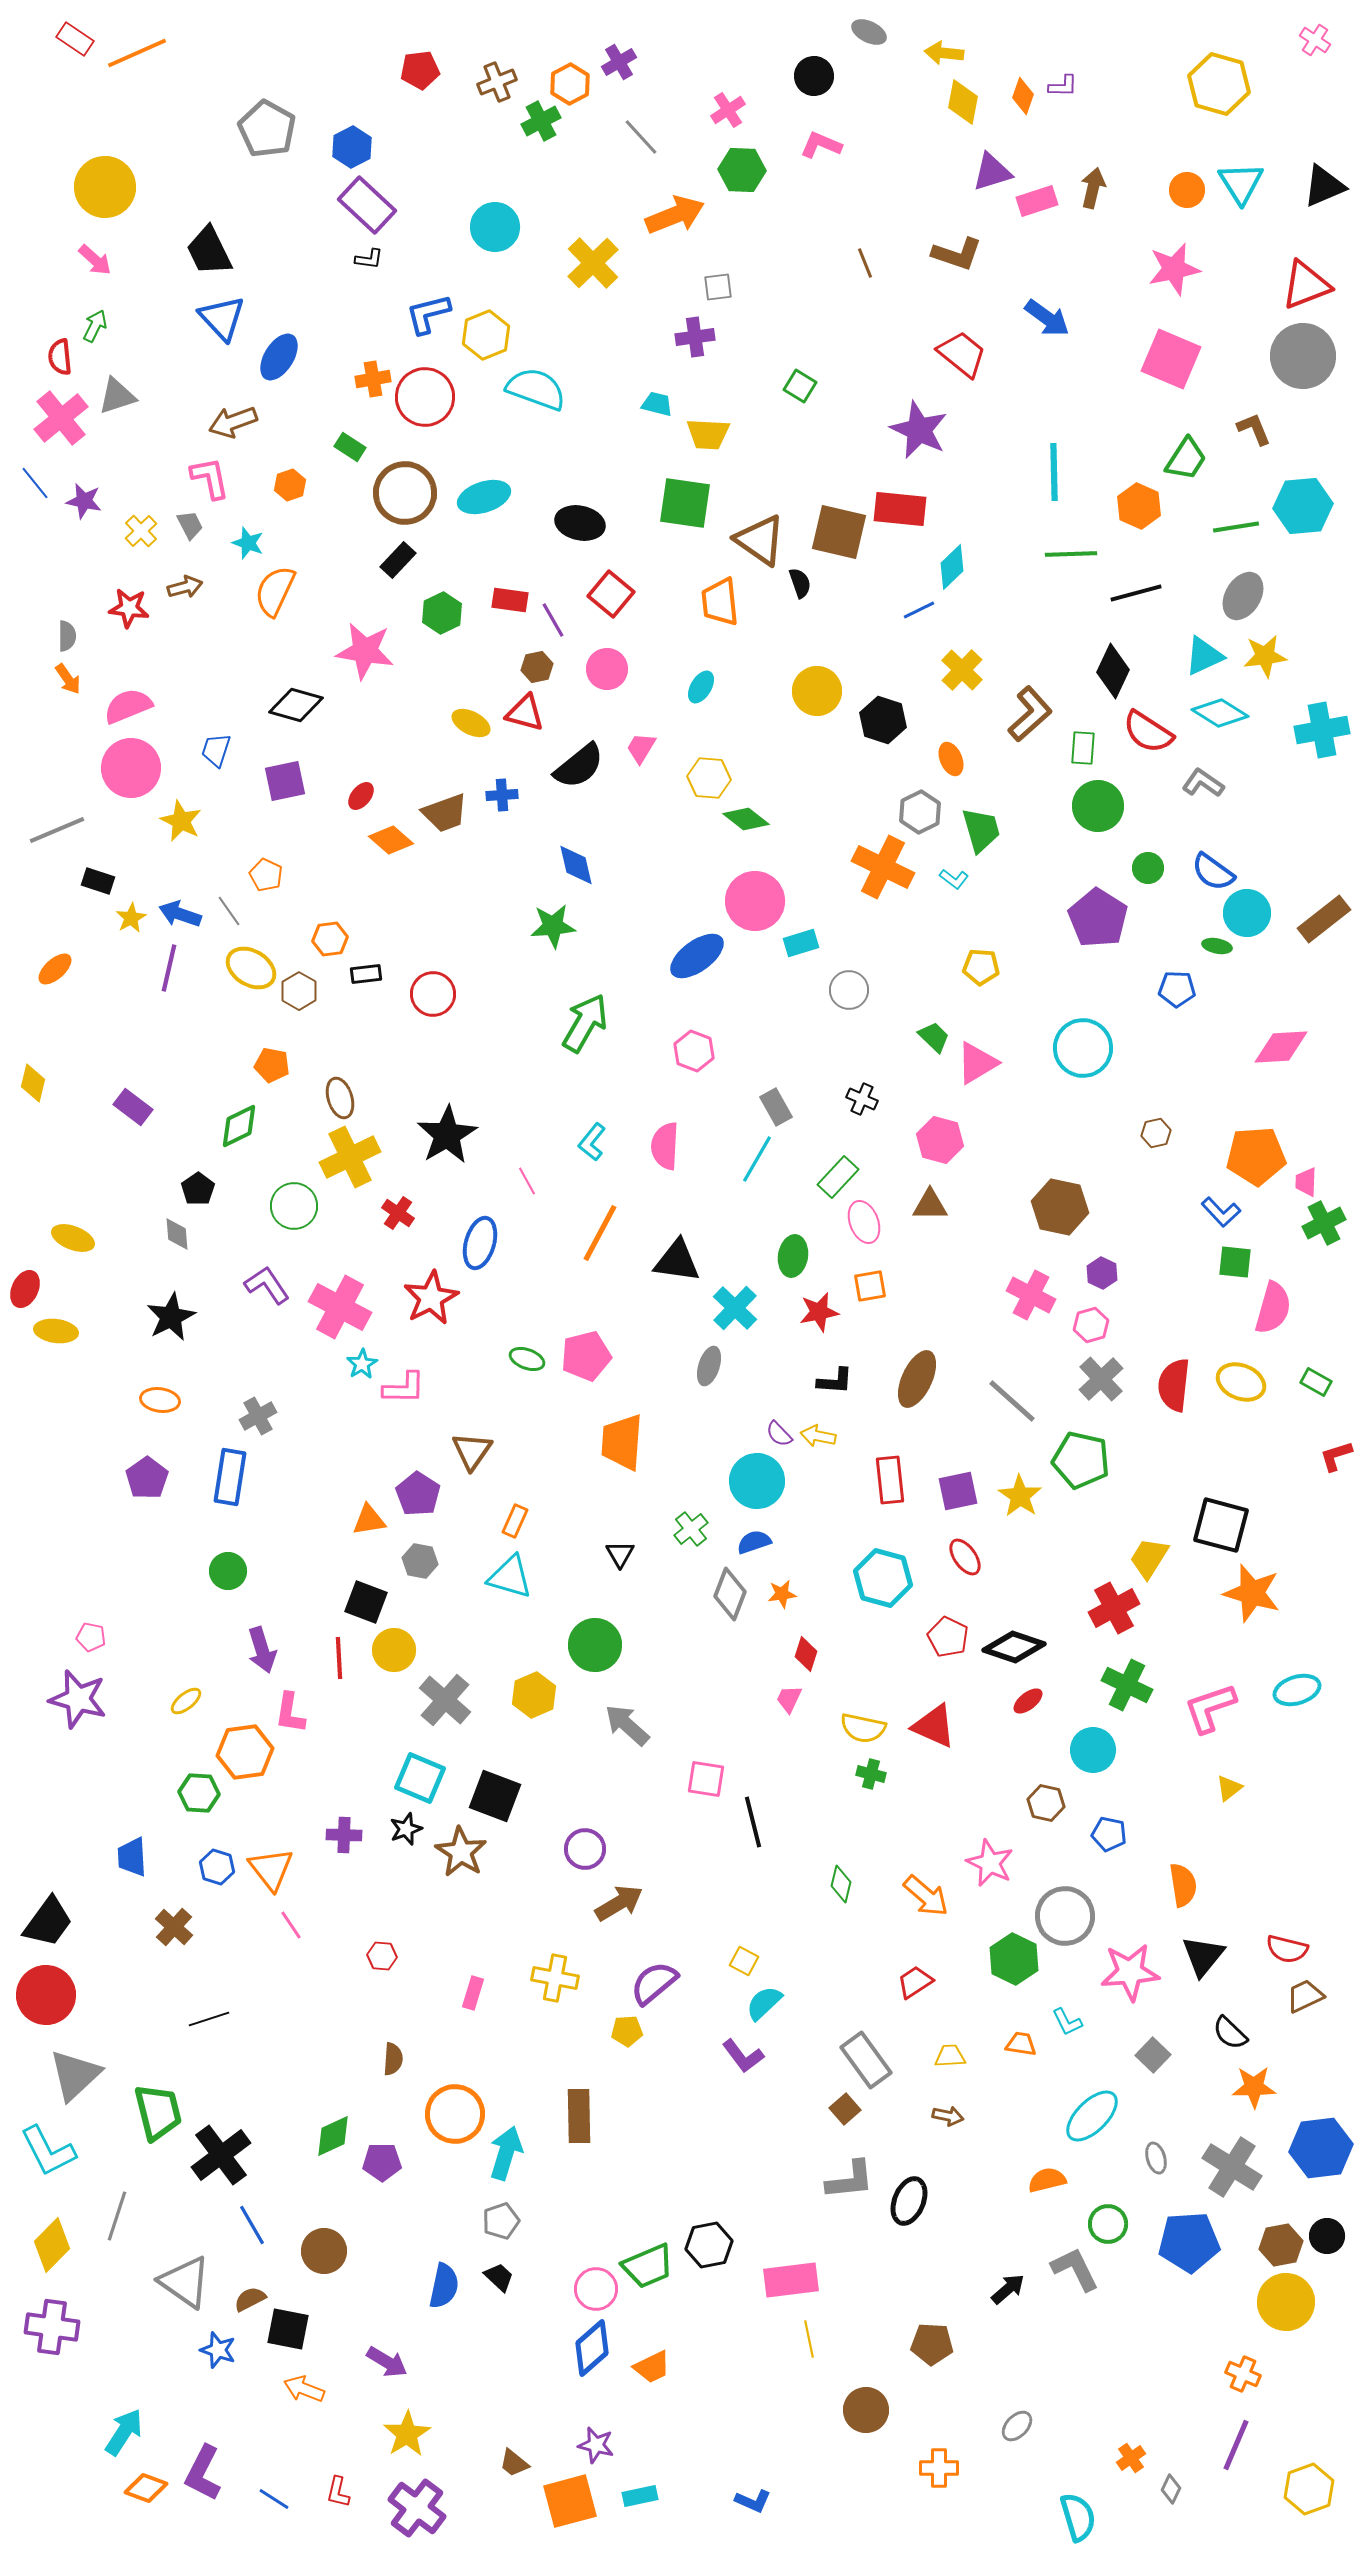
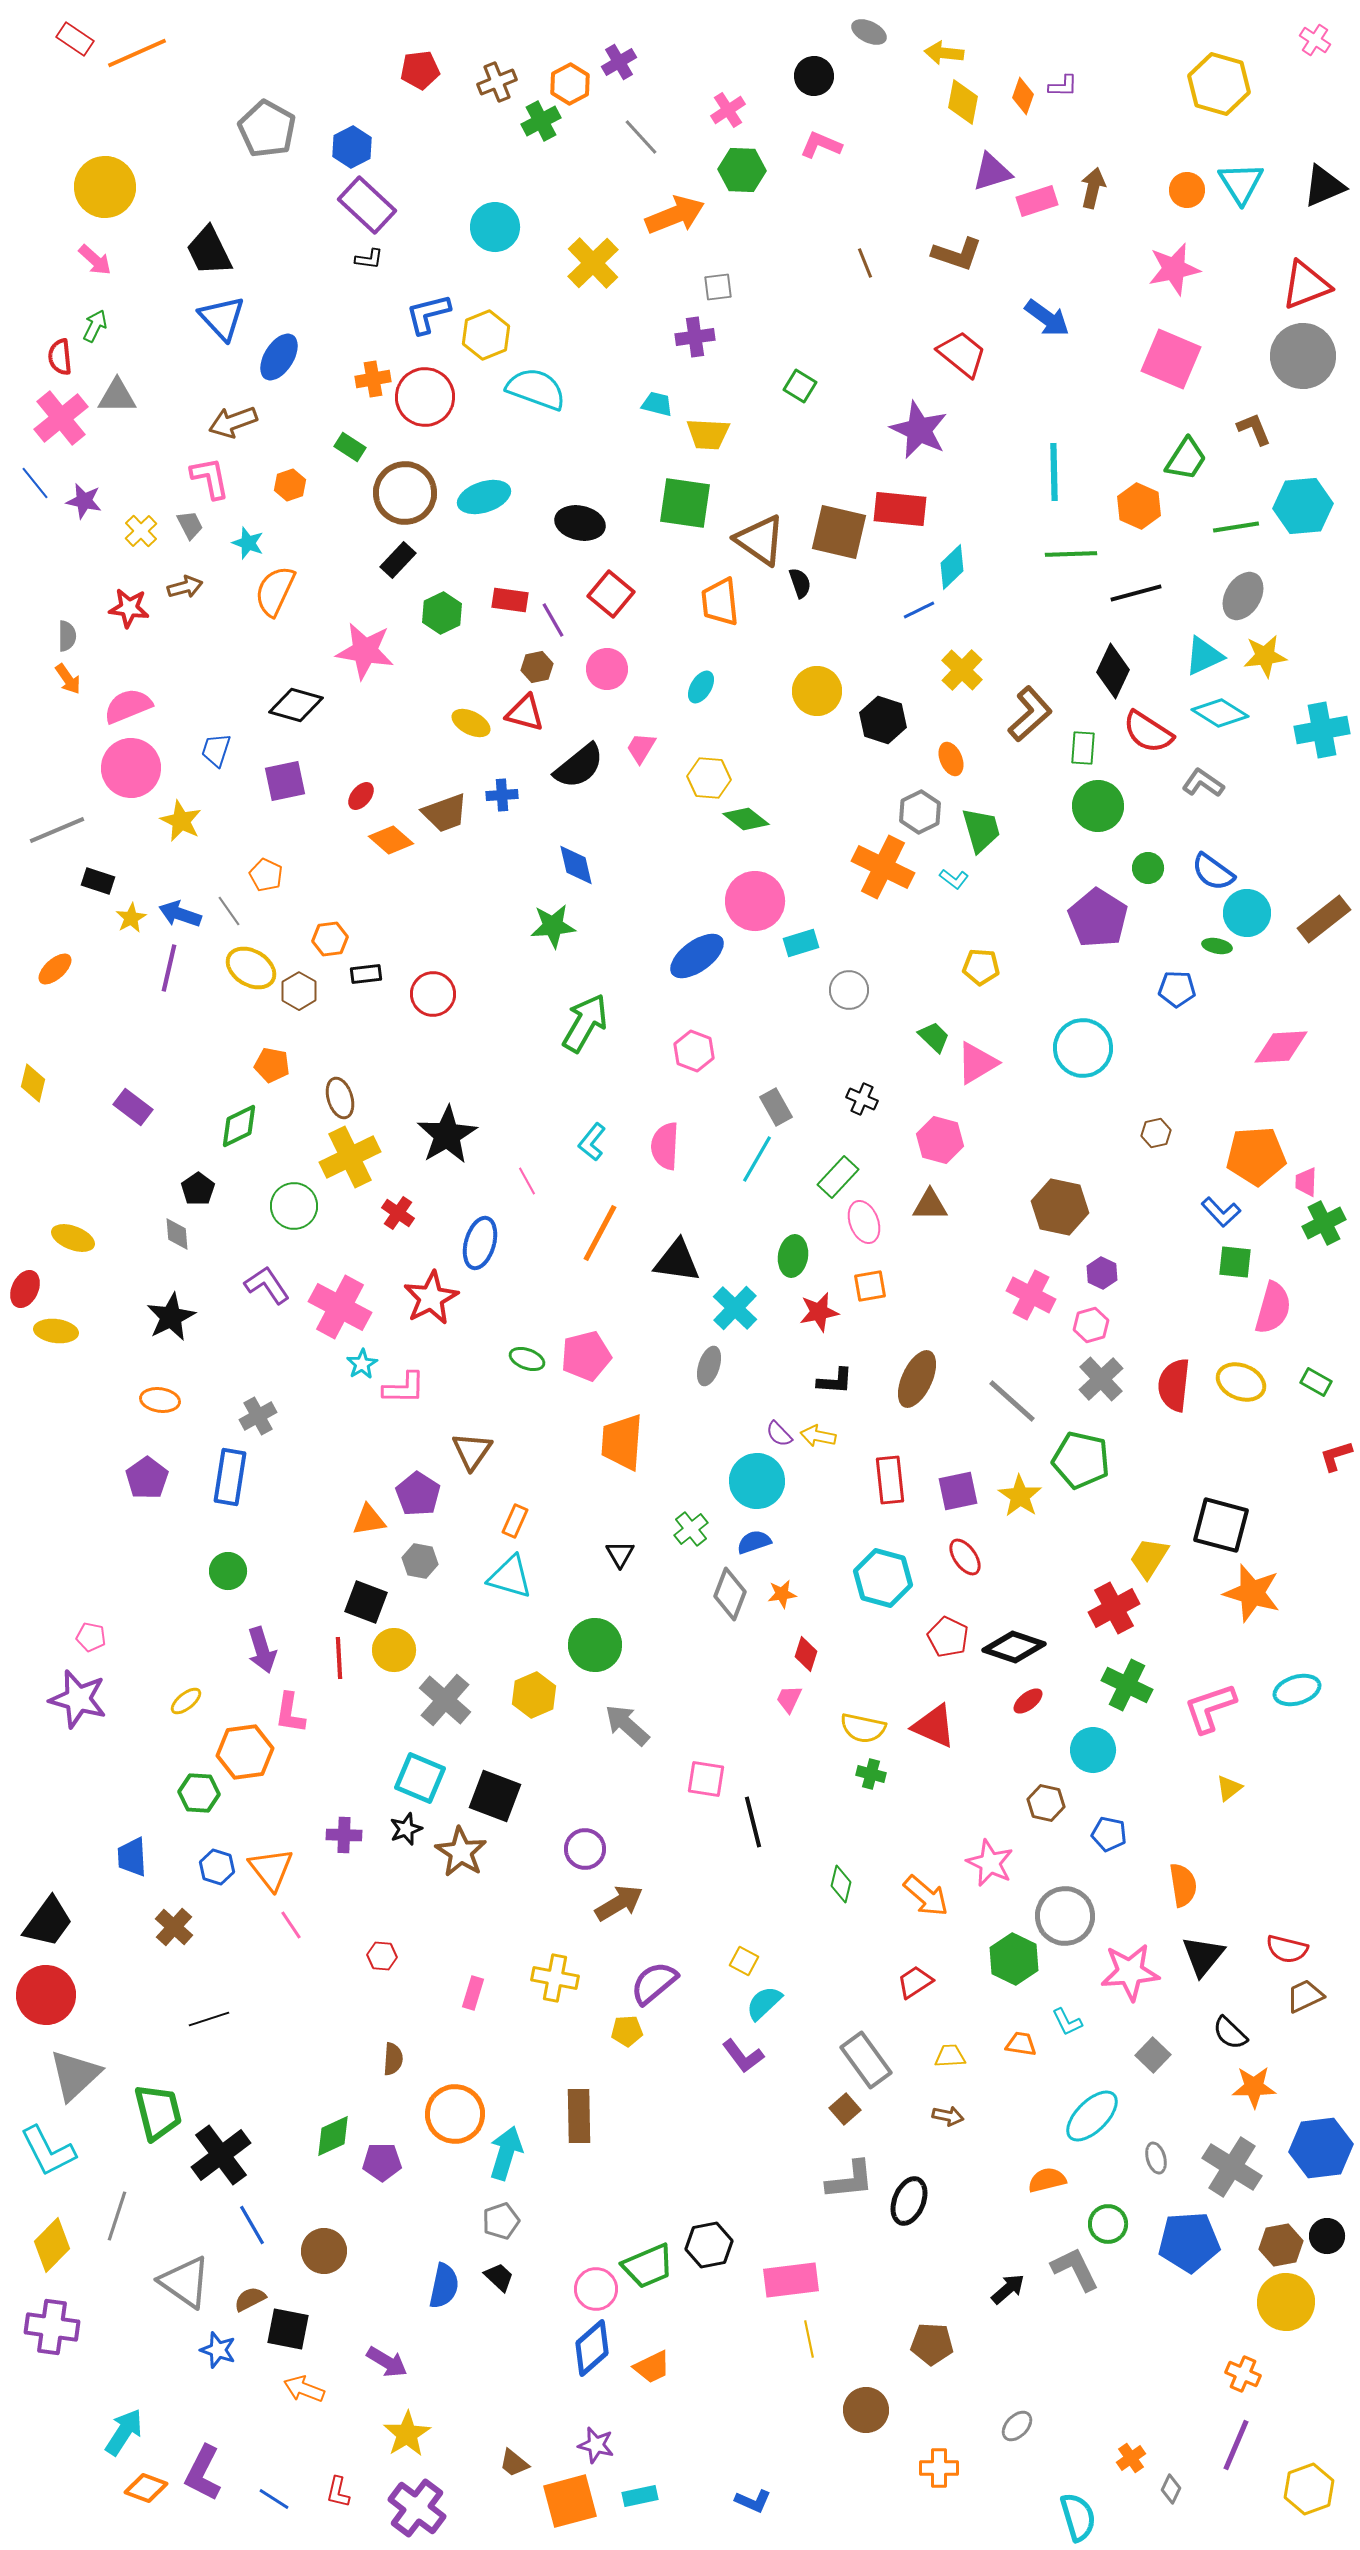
gray triangle at (117, 396): rotated 18 degrees clockwise
